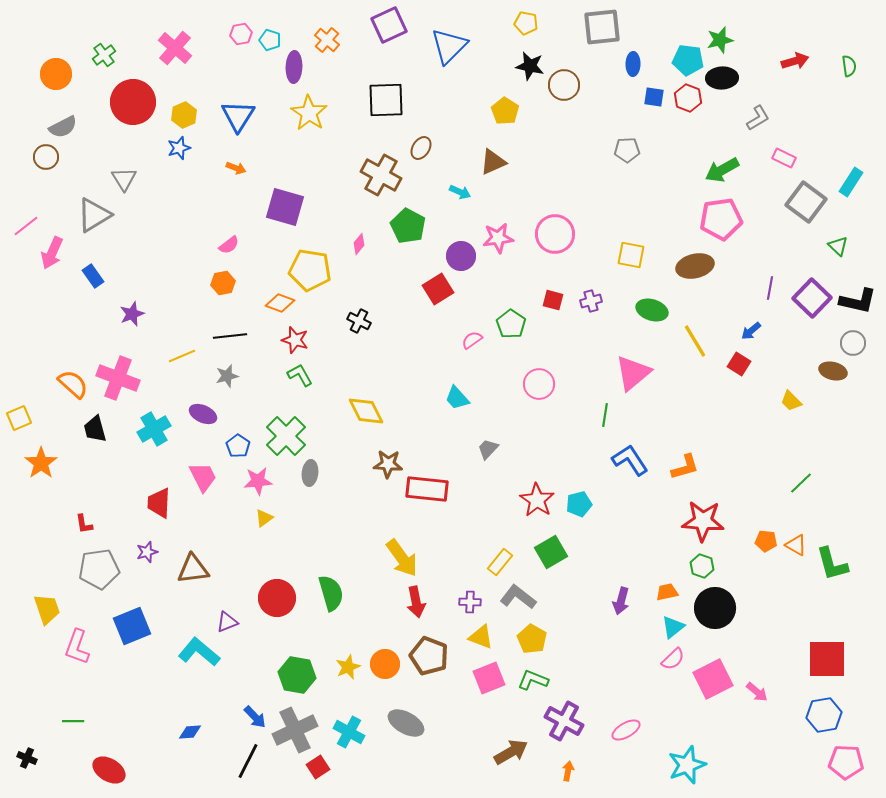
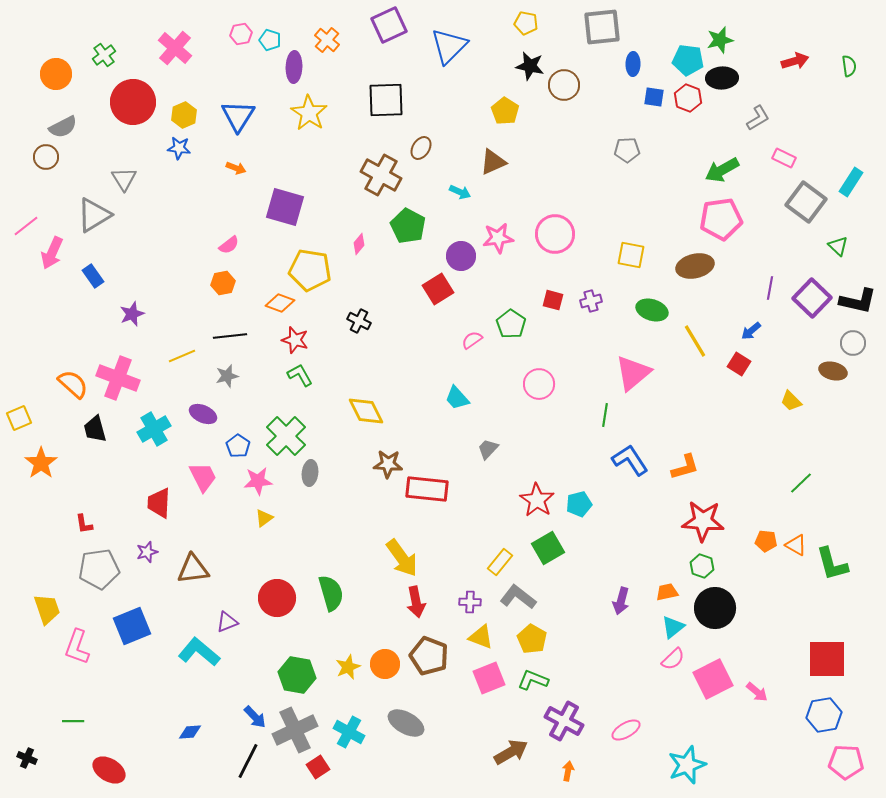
blue star at (179, 148): rotated 25 degrees clockwise
green square at (551, 552): moved 3 px left, 4 px up
